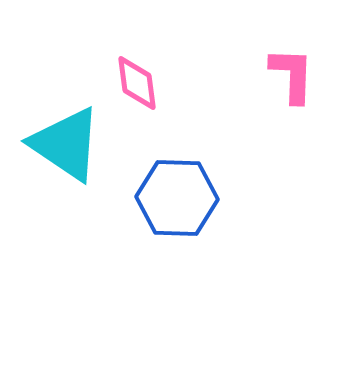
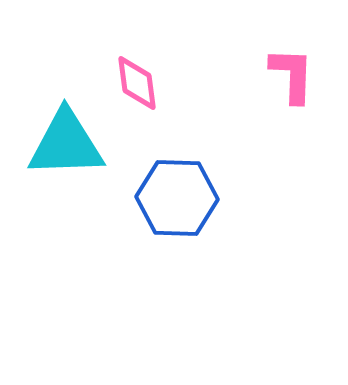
cyan triangle: rotated 36 degrees counterclockwise
